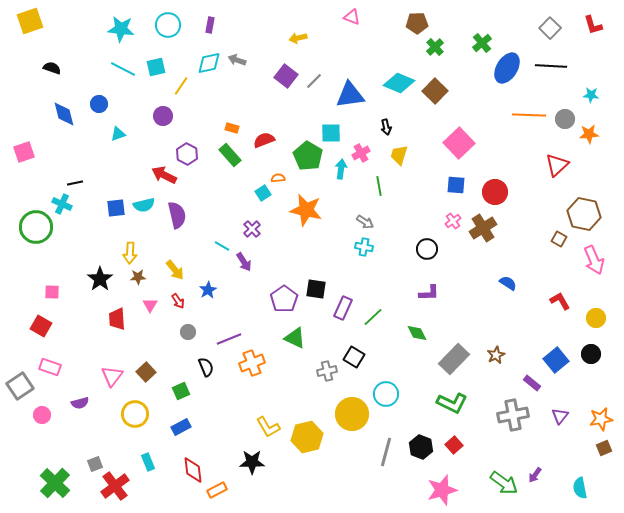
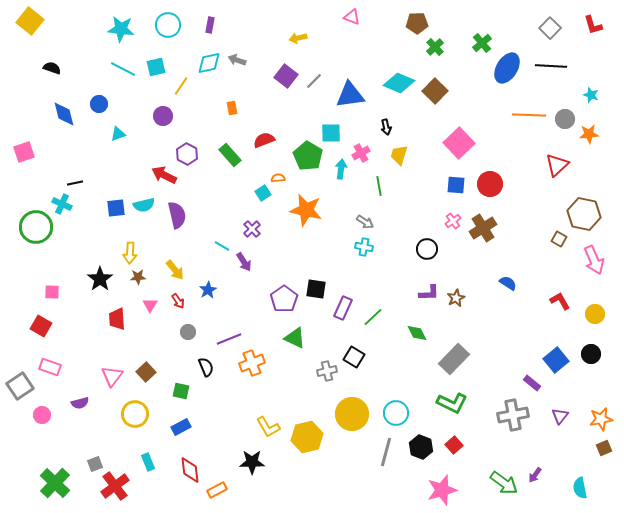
yellow square at (30, 21): rotated 32 degrees counterclockwise
cyan star at (591, 95): rotated 14 degrees clockwise
orange rectangle at (232, 128): moved 20 px up; rotated 64 degrees clockwise
red circle at (495, 192): moved 5 px left, 8 px up
yellow circle at (596, 318): moved 1 px left, 4 px up
brown star at (496, 355): moved 40 px left, 57 px up
green square at (181, 391): rotated 36 degrees clockwise
cyan circle at (386, 394): moved 10 px right, 19 px down
red diamond at (193, 470): moved 3 px left
